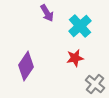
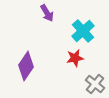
cyan cross: moved 3 px right, 5 px down
